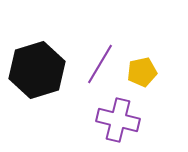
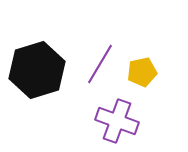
purple cross: moved 1 px left, 1 px down; rotated 6 degrees clockwise
